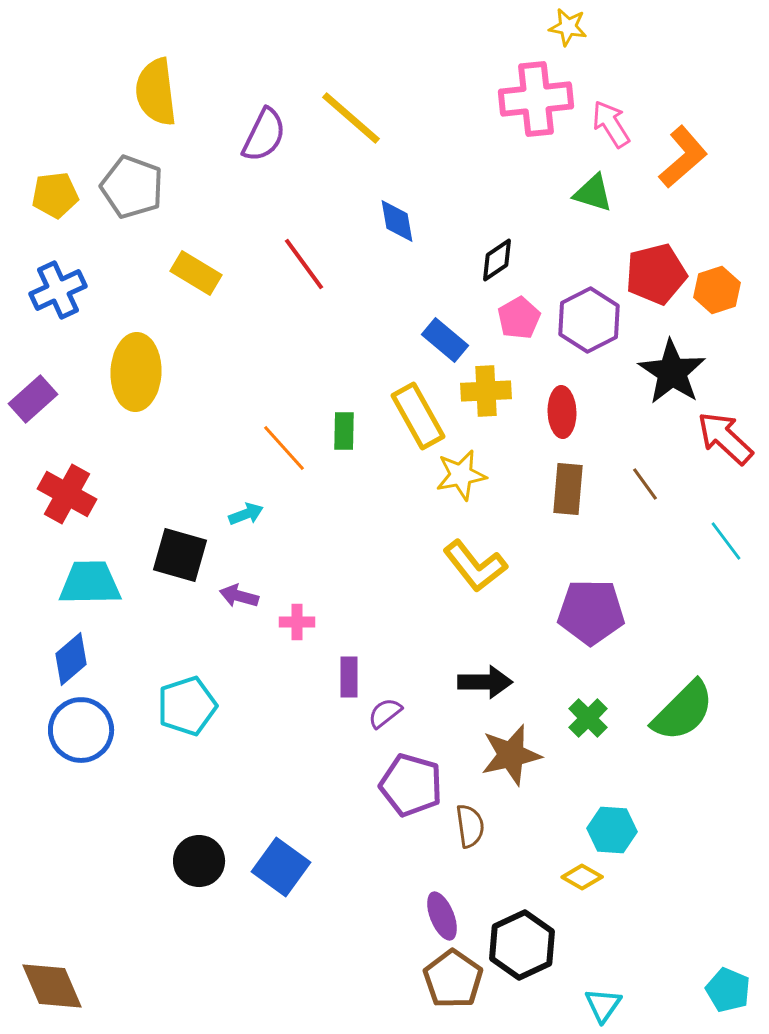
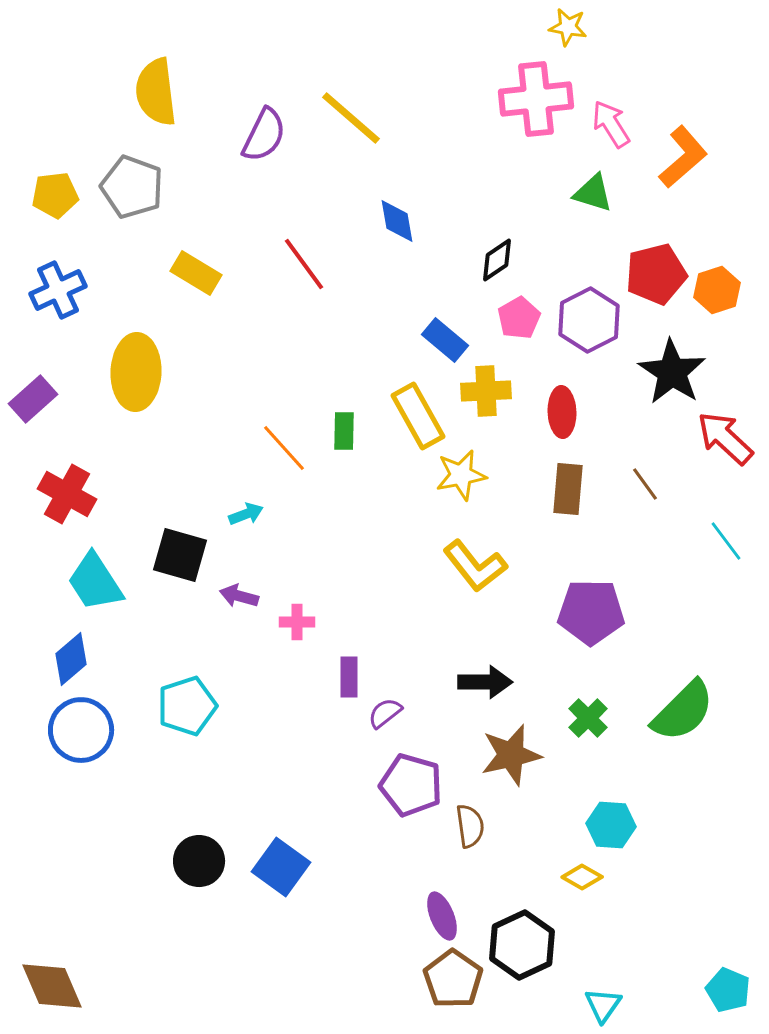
cyan trapezoid at (90, 583): moved 5 px right, 1 px up; rotated 122 degrees counterclockwise
cyan hexagon at (612, 830): moved 1 px left, 5 px up
